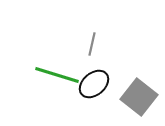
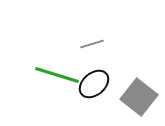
gray line: rotated 60 degrees clockwise
